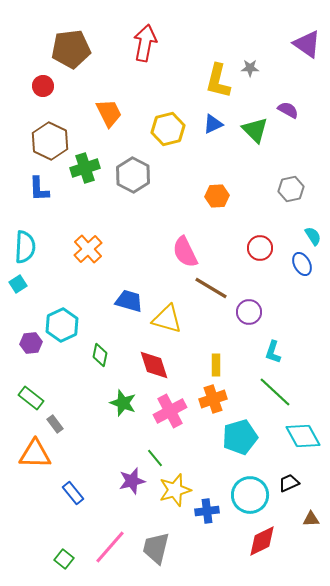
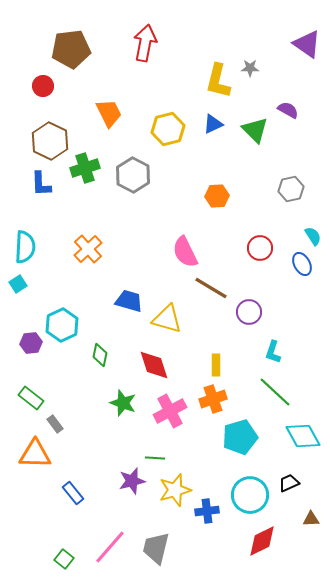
blue L-shape at (39, 189): moved 2 px right, 5 px up
green line at (155, 458): rotated 48 degrees counterclockwise
